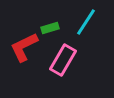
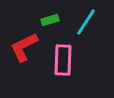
green rectangle: moved 8 px up
pink rectangle: rotated 28 degrees counterclockwise
